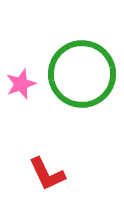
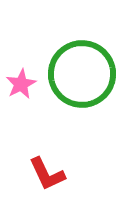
pink star: rotated 8 degrees counterclockwise
